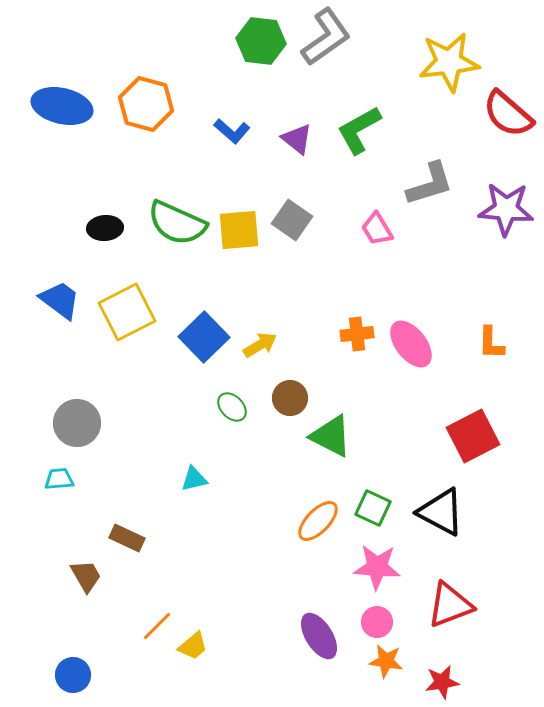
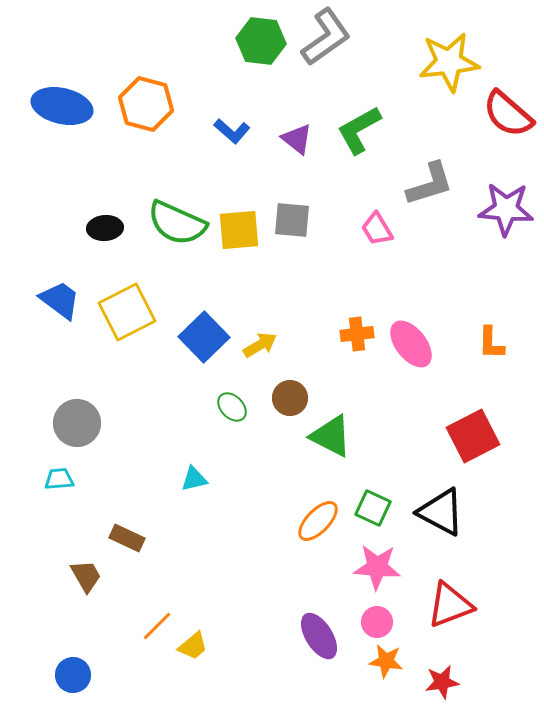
gray square at (292, 220): rotated 30 degrees counterclockwise
